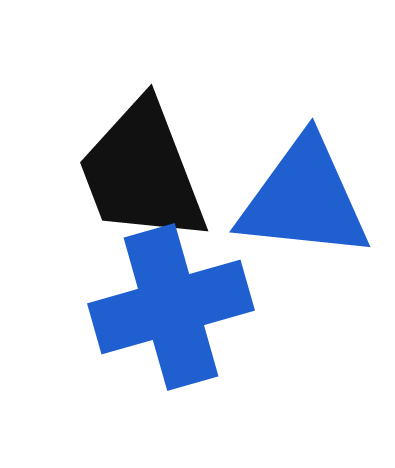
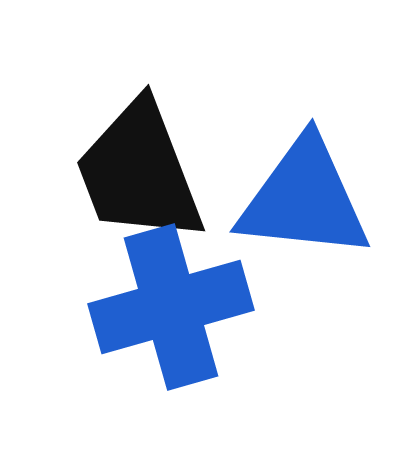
black trapezoid: moved 3 px left
